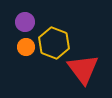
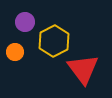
yellow hexagon: moved 2 px up; rotated 12 degrees clockwise
orange circle: moved 11 px left, 5 px down
